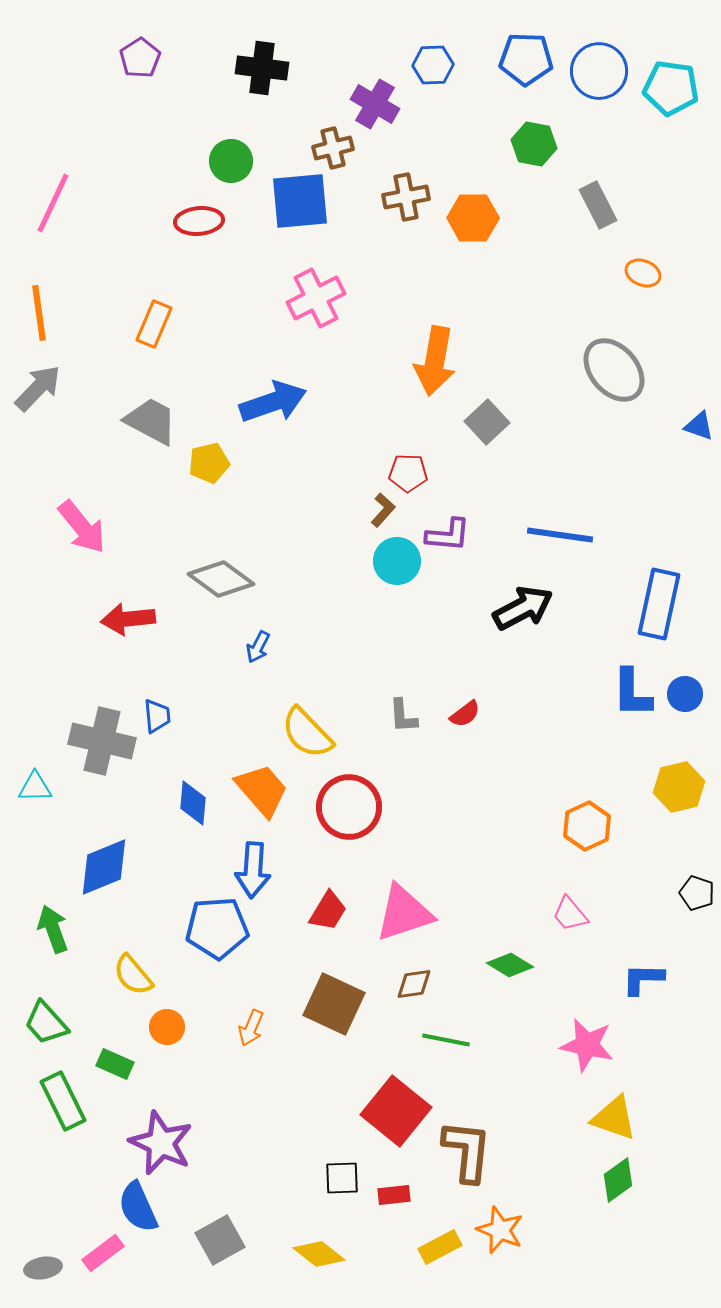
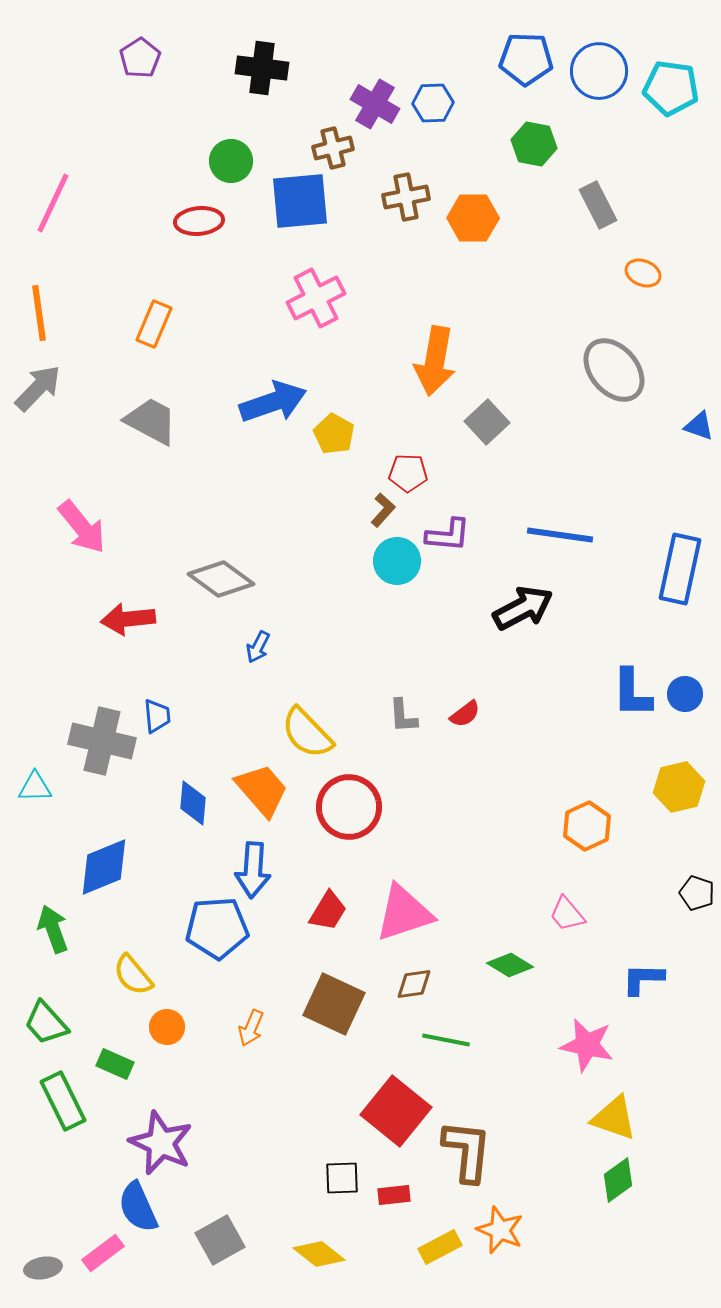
blue hexagon at (433, 65): moved 38 px down
yellow pentagon at (209, 463): moved 125 px right, 29 px up; rotated 30 degrees counterclockwise
blue rectangle at (659, 604): moved 21 px right, 35 px up
pink trapezoid at (570, 914): moved 3 px left
